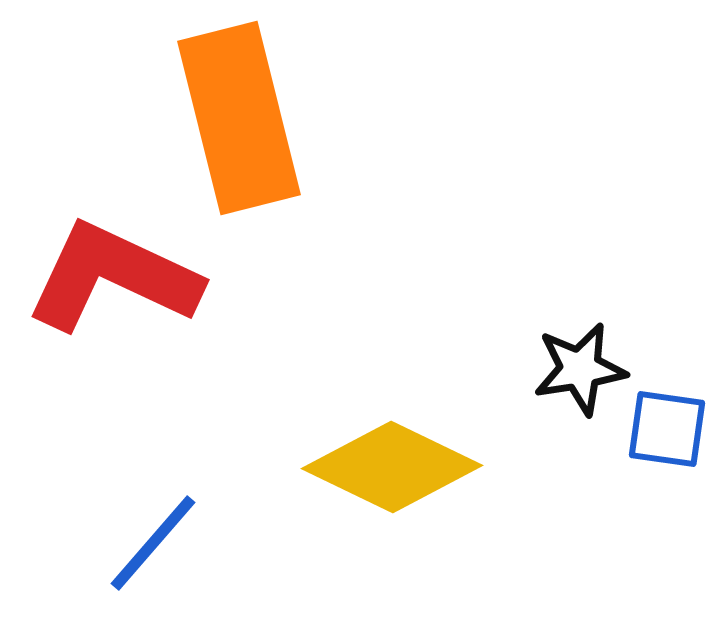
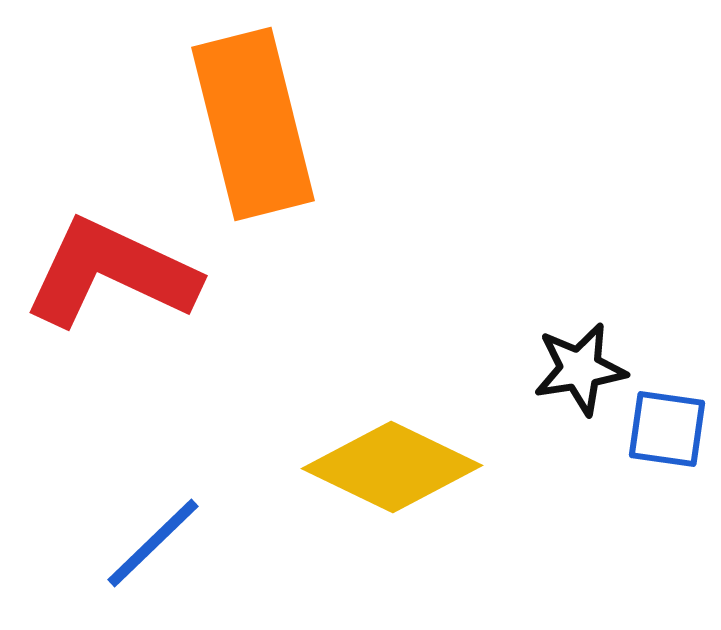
orange rectangle: moved 14 px right, 6 px down
red L-shape: moved 2 px left, 4 px up
blue line: rotated 5 degrees clockwise
